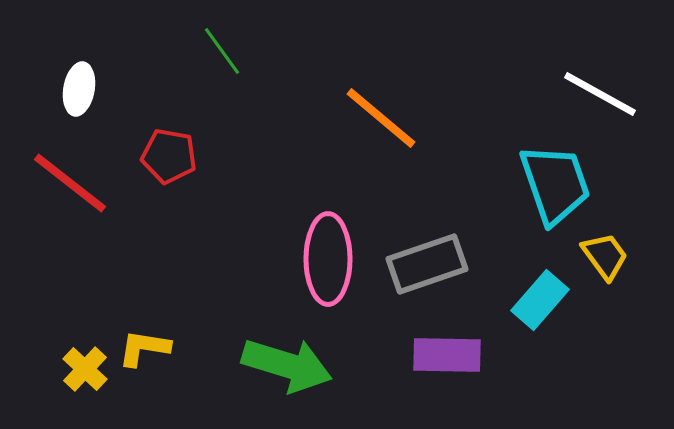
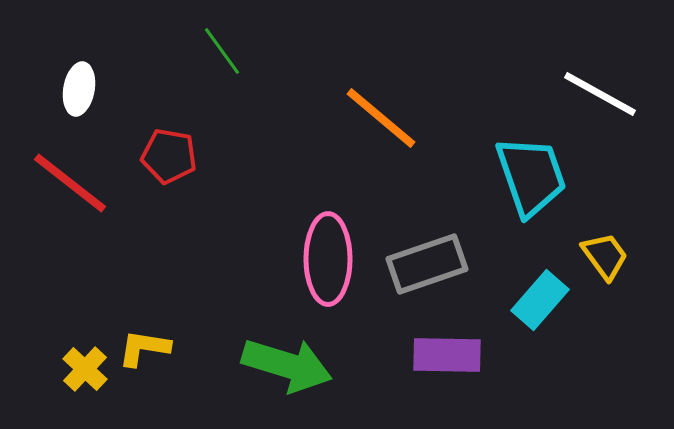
cyan trapezoid: moved 24 px left, 8 px up
